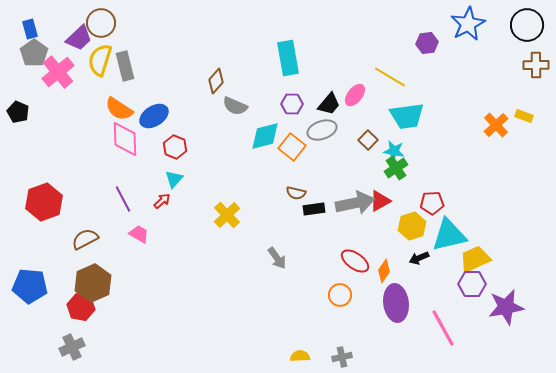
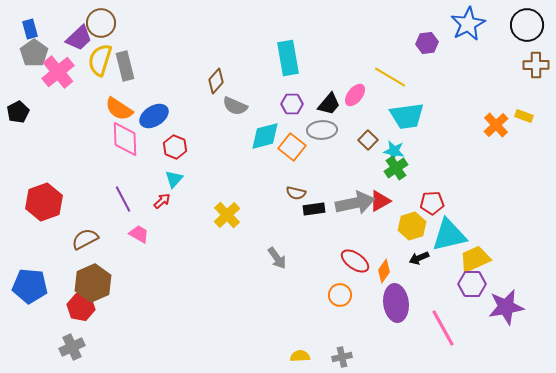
black pentagon at (18, 112): rotated 20 degrees clockwise
gray ellipse at (322, 130): rotated 16 degrees clockwise
